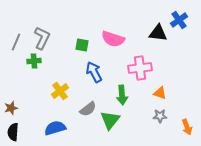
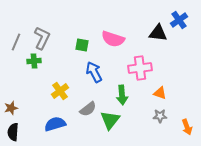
blue semicircle: moved 4 px up
